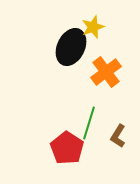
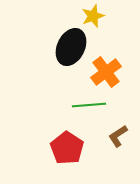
yellow star: moved 11 px up
green line: moved 18 px up; rotated 68 degrees clockwise
brown L-shape: rotated 25 degrees clockwise
